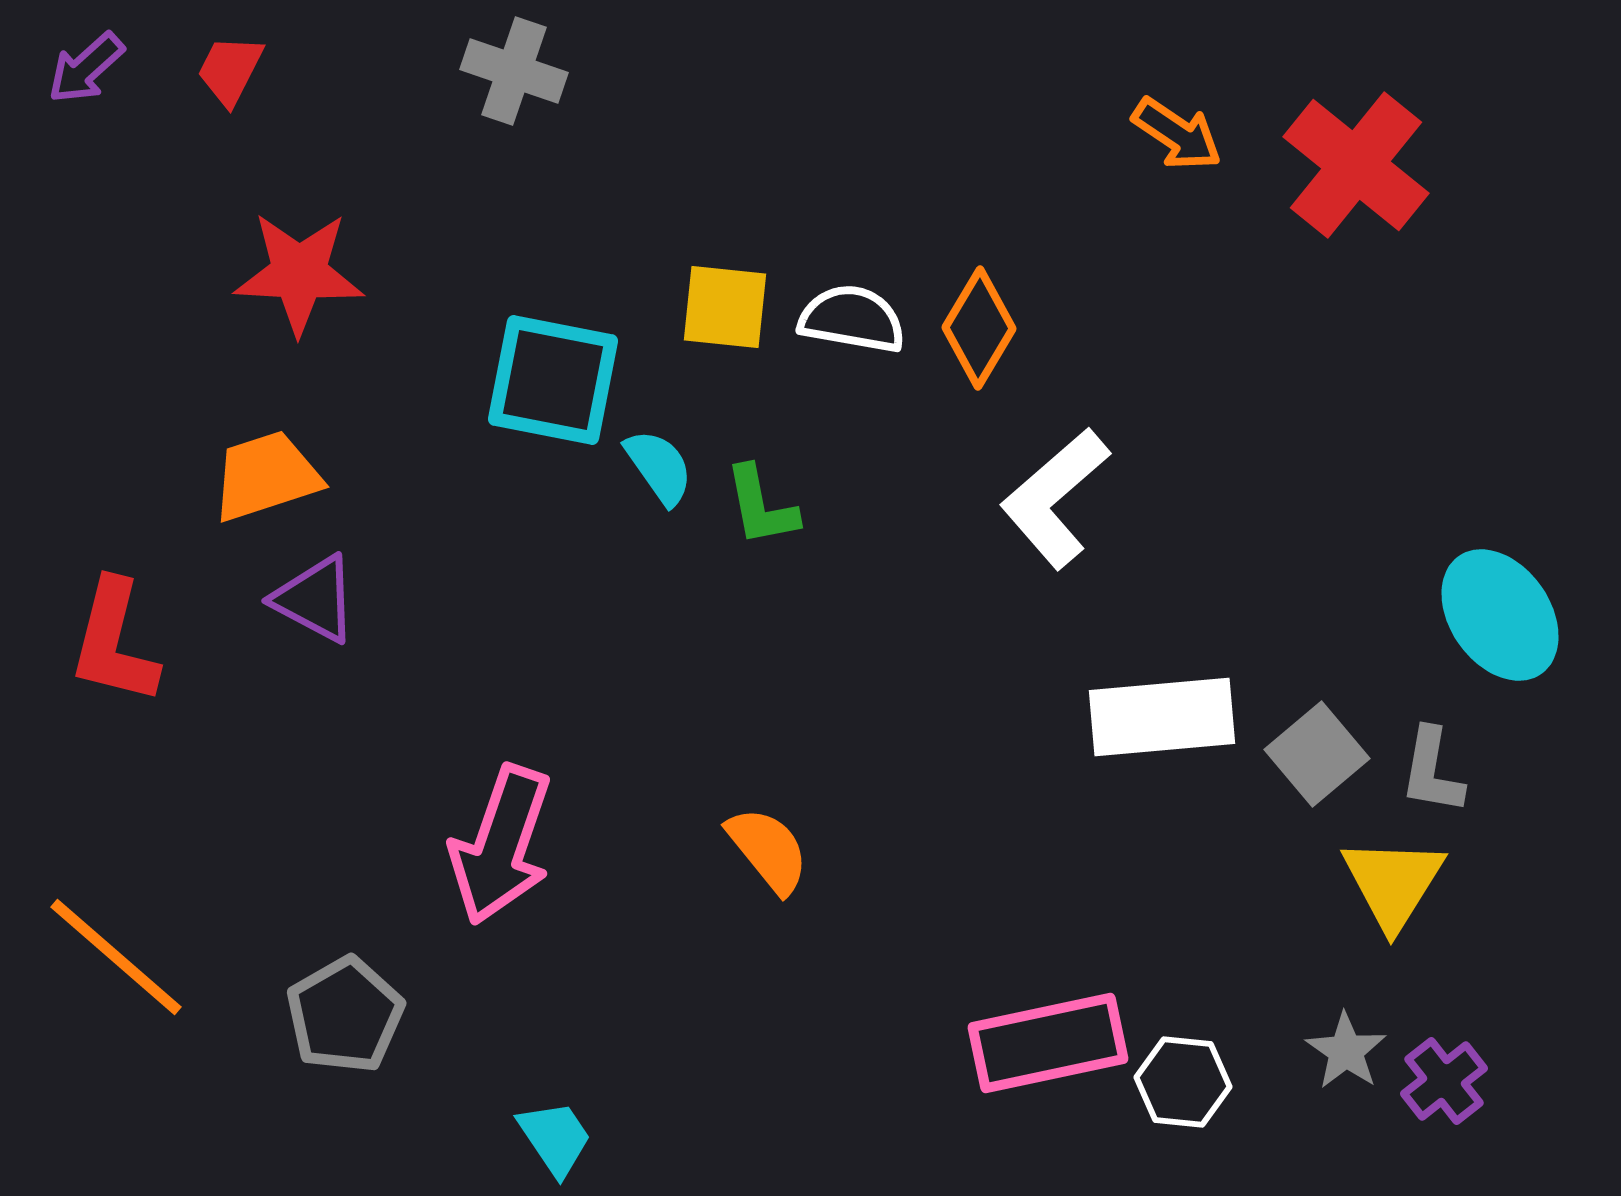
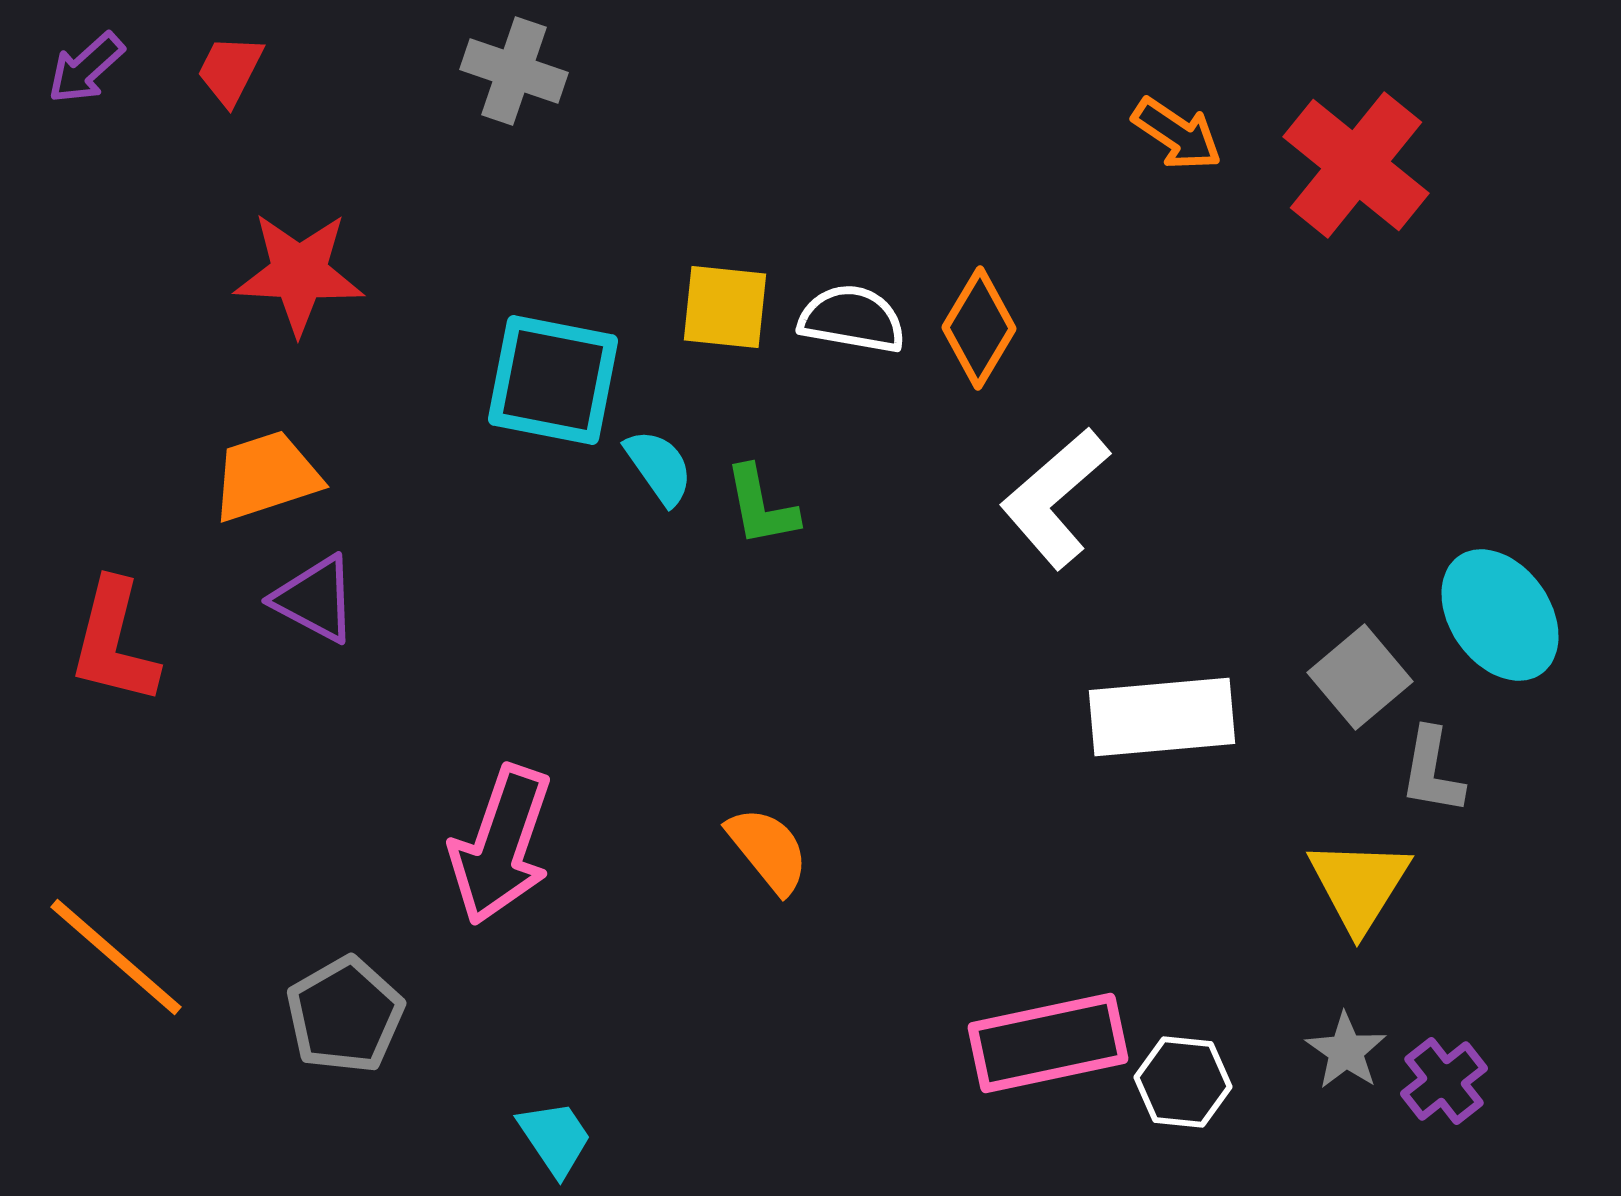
gray square: moved 43 px right, 77 px up
yellow triangle: moved 34 px left, 2 px down
